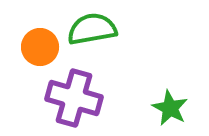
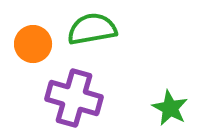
orange circle: moved 7 px left, 3 px up
